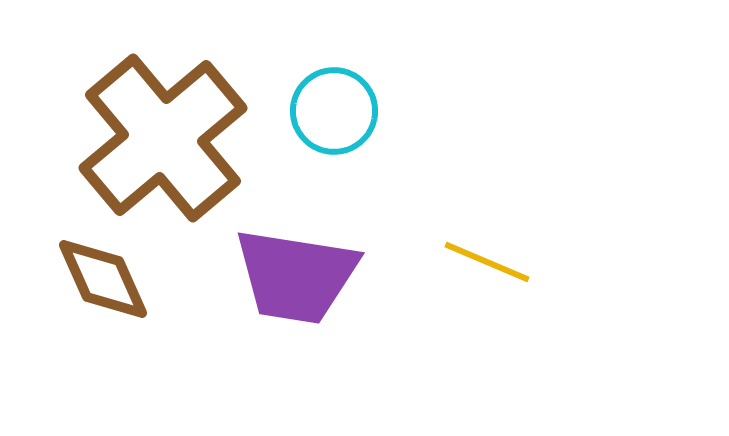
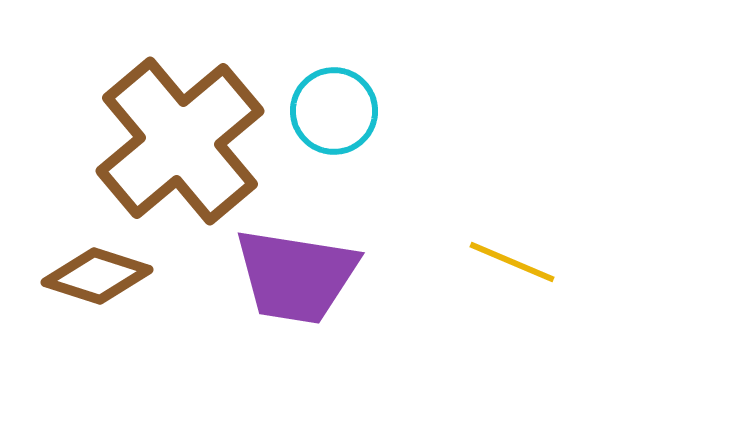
brown cross: moved 17 px right, 3 px down
yellow line: moved 25 px right
brown diamond: moved 6 px left, 3 px up; rotated 48 degrees counterclockwise
